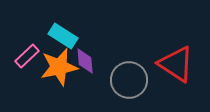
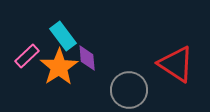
cyan rectangle: rotated 20 degrees clockwise
purple diamond: moved 2 px right, 3 px up
orange star: rotated 21 degrees counterclockwise
gray circle: moved 10 px down
